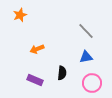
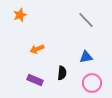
gray line: moved 11 px up
